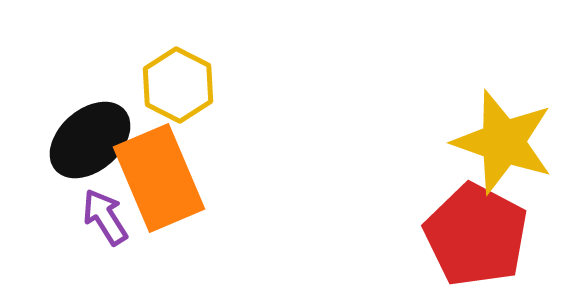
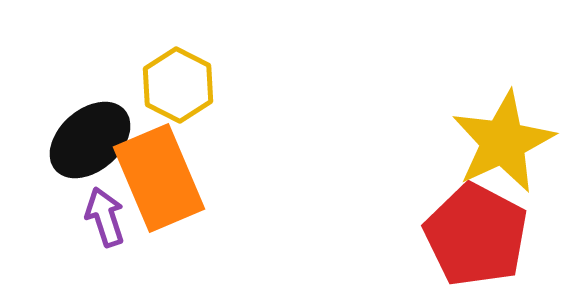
yellow star: rotated 28 degrees clockwise
purple arrow: rotated 14 degrees clockwise
